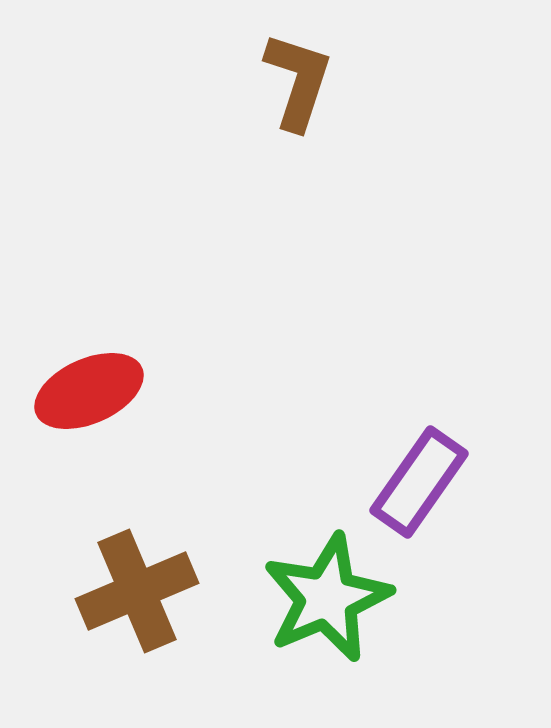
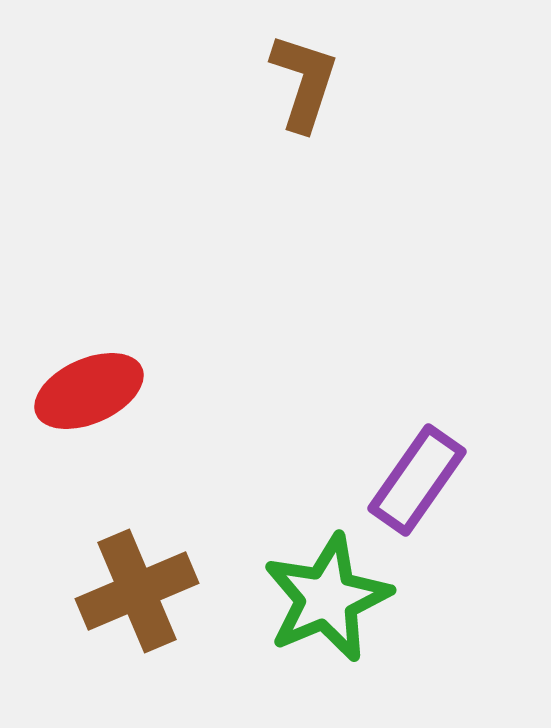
brown L-shape: moved 6 px right, 1 px down
purple rectangle: moved 2 px left, 2 px up
